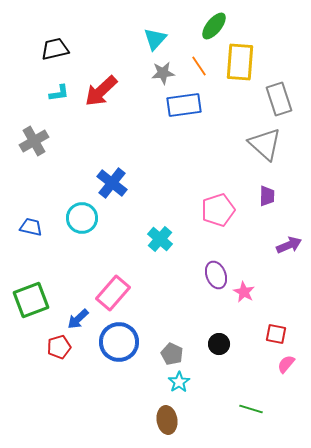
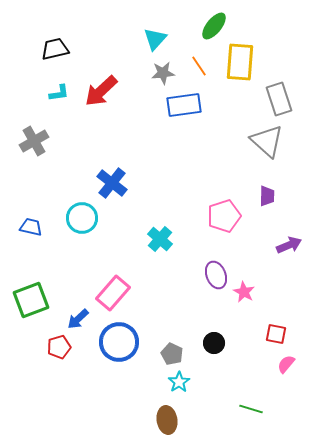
gray triangle: moved 2 px right, 3 px up
pink pentagon: moved 6 px right, 6 px down
black circle: moved 5 px left, 1 px up
